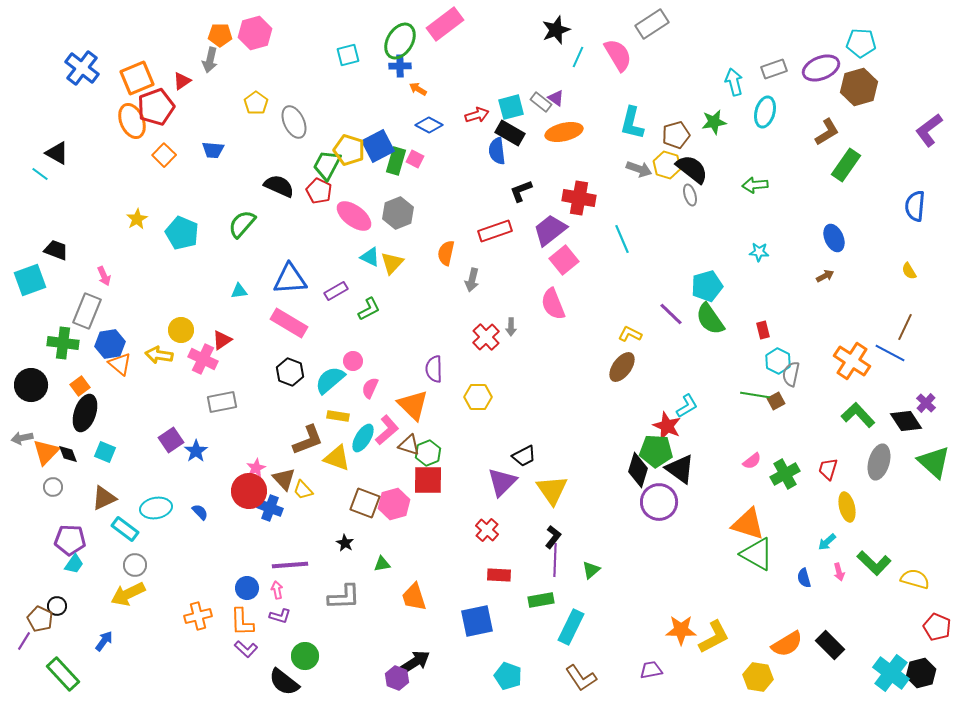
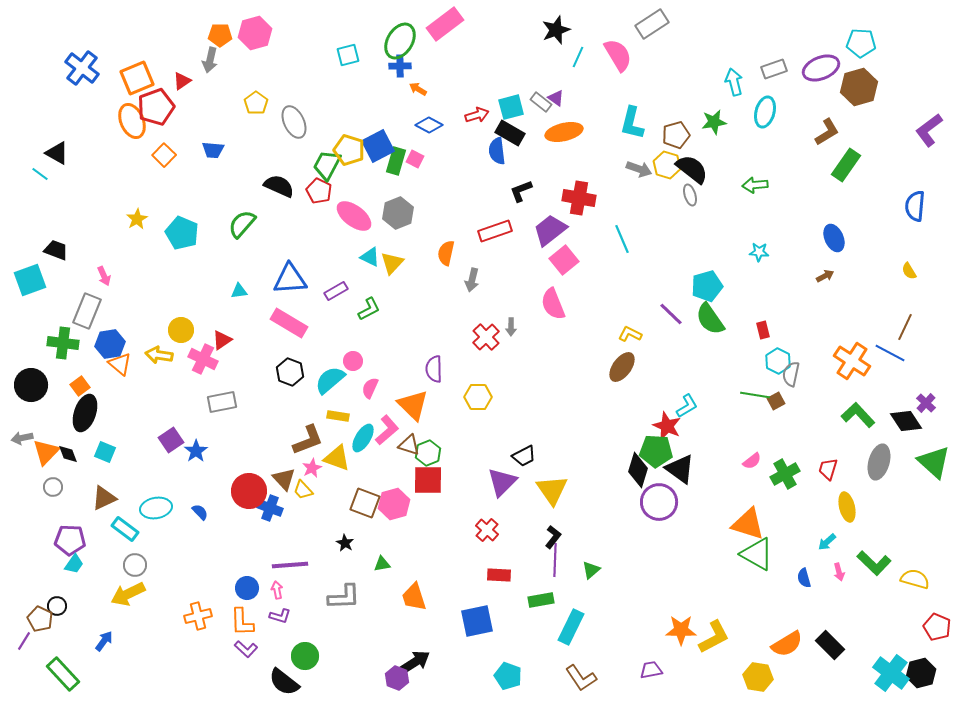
pink star at (256, 468): moved 56 px right
